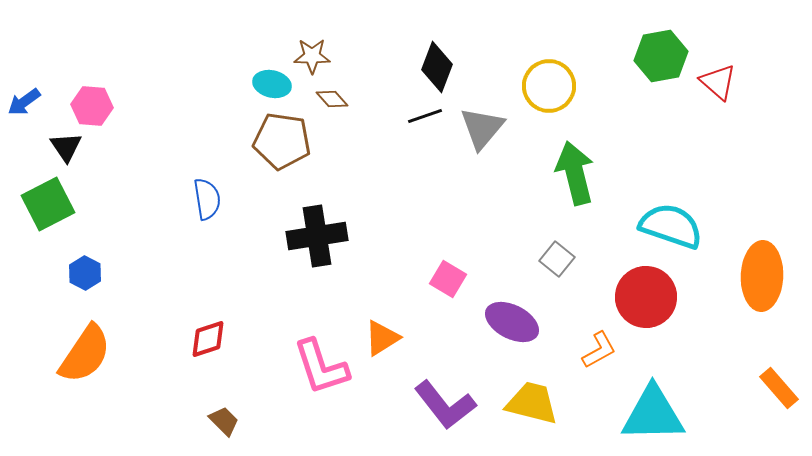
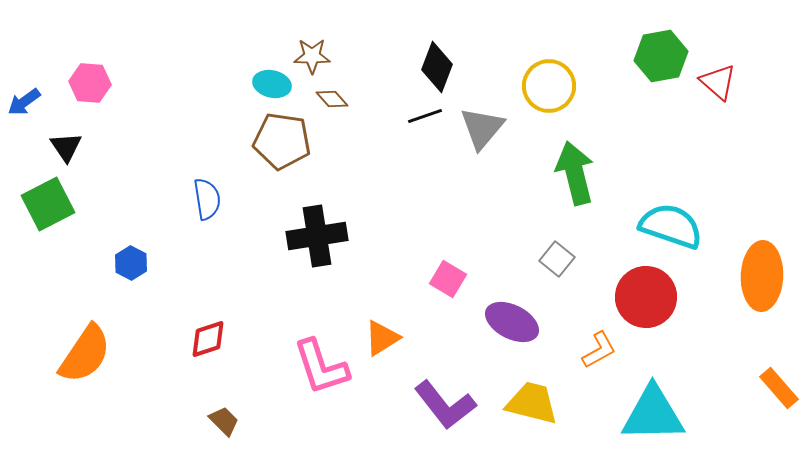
pink hexagon: moved 2 px left, 23 px up
blue hexagon: moved 46 px right, 10 px up
